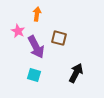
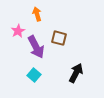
orange arrow: rotated 24 degrees counterclockwise
pink star: rotated 16 degrees clockwise
cyan square: rotated 24 degrees clockwise
